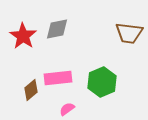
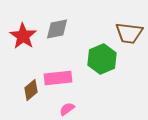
green hexagon: moved 23 px up
